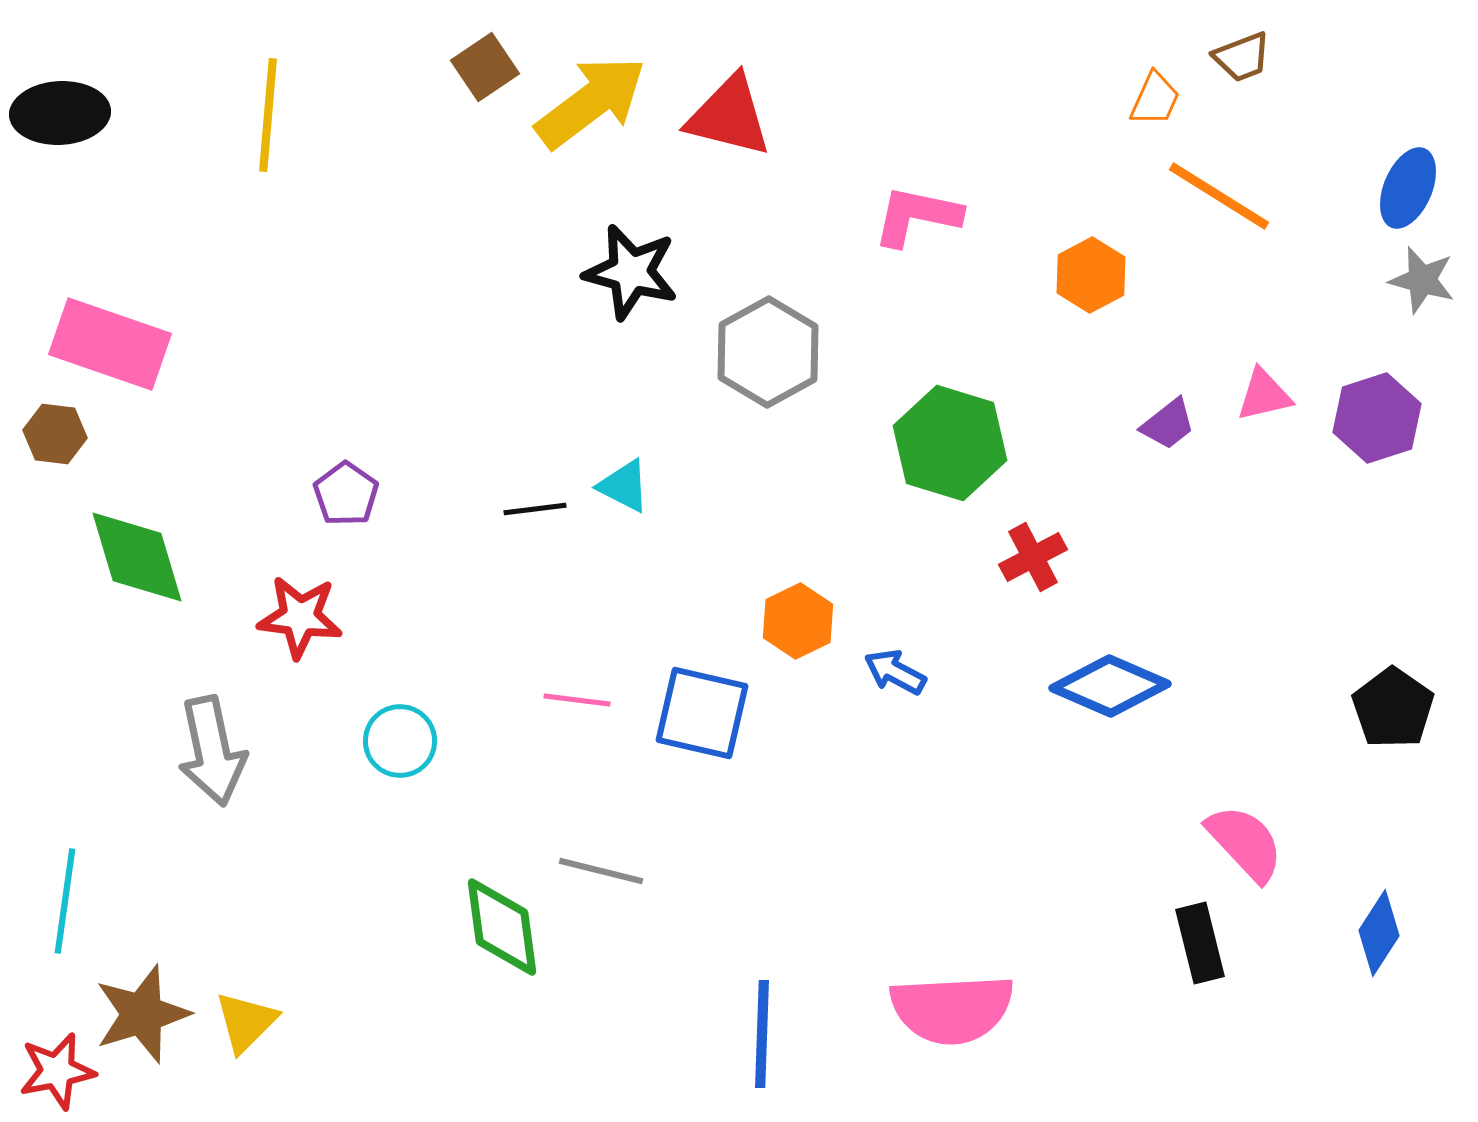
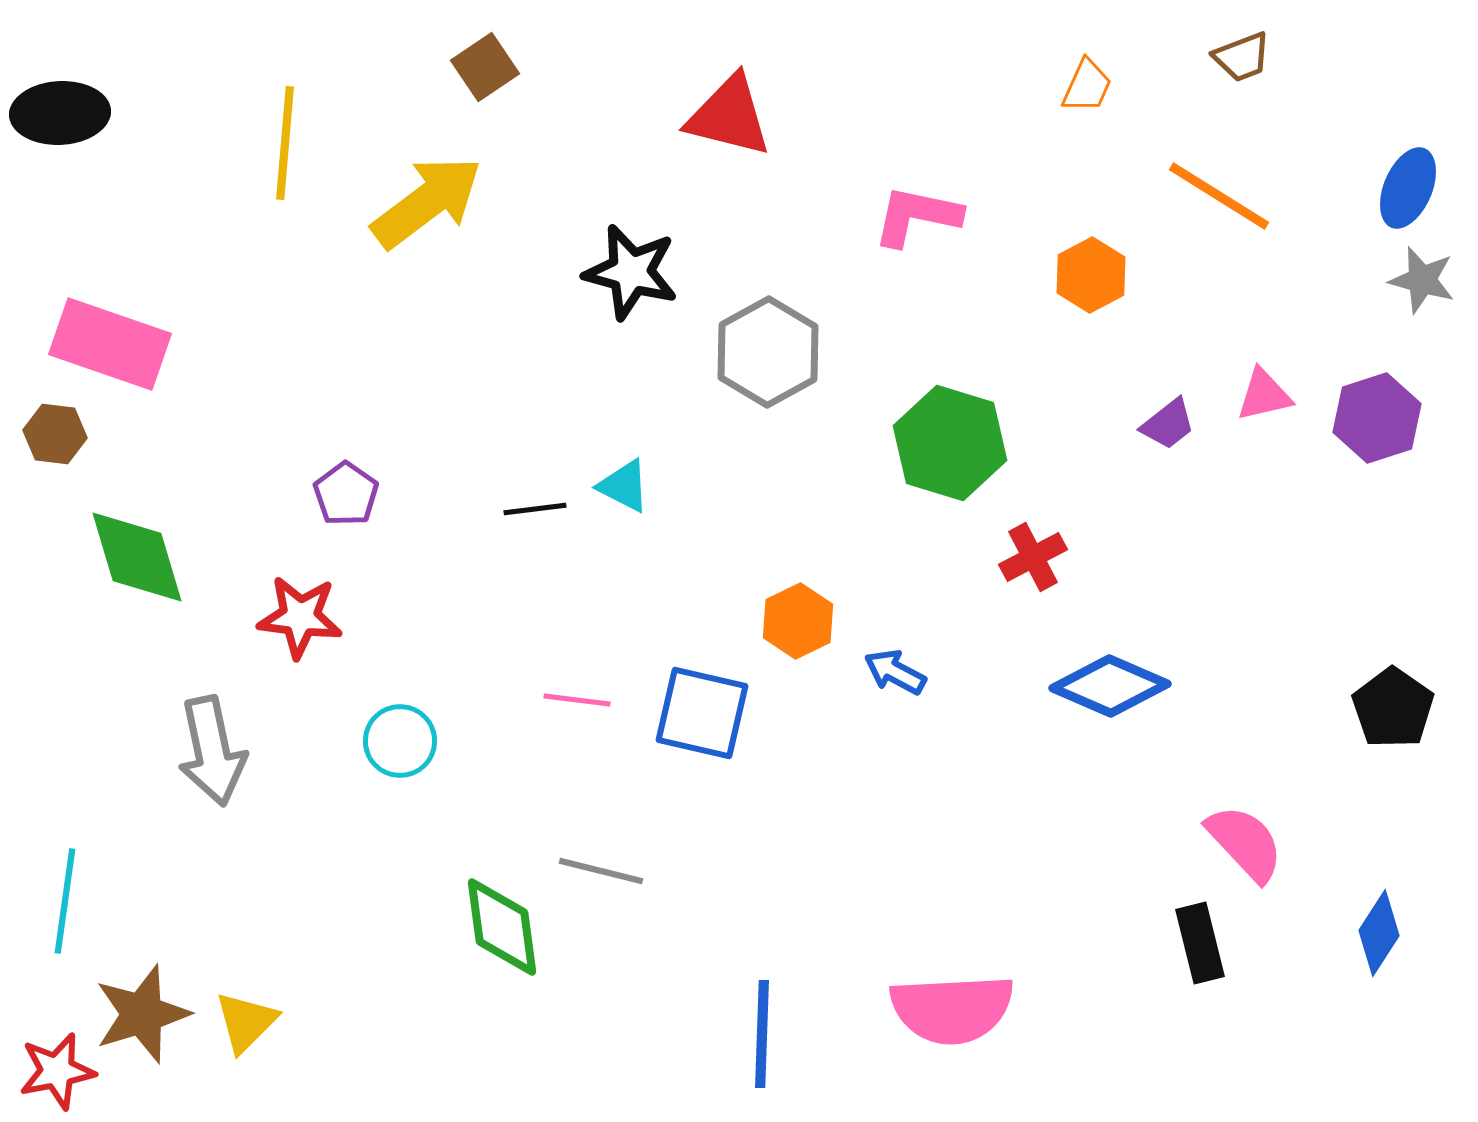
orange trapezoid at (1155, 99): moved 68 px left, 13 px up
yellow arrow at (591, 102): moved 164 px left, 100 px down
yellow line at (268, 115): moved 17 px right, 28 px down
